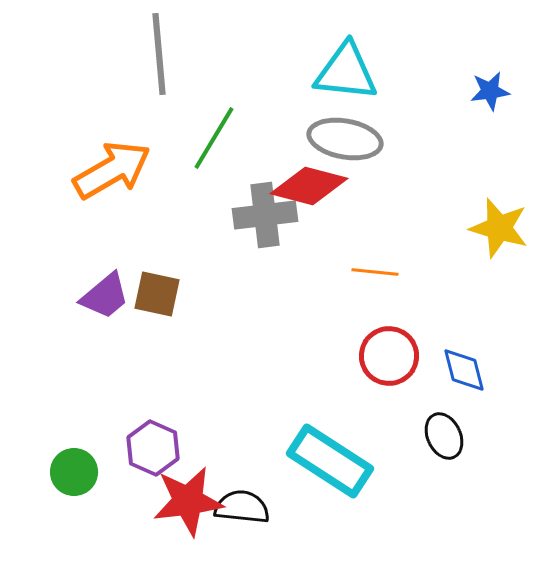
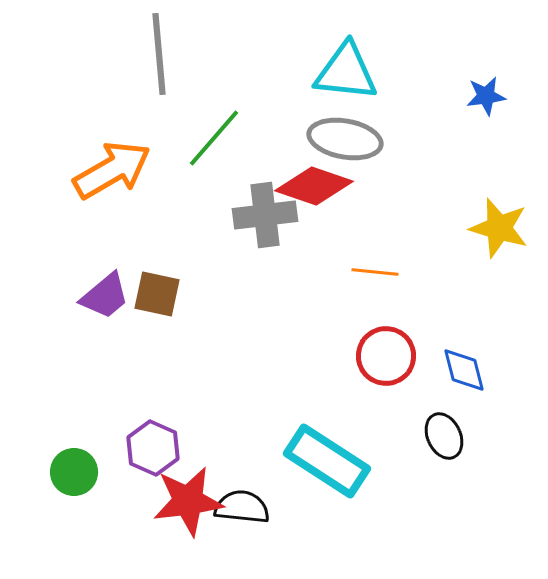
blue star: moved 4 px left, 5 px down
green line: rotated 10 degrees clockwise
red diamond: moved 5 px right; rotated 4 degrees clockwise
red circle: moved 3 px left
cyan rectangle: moved 3 px left
